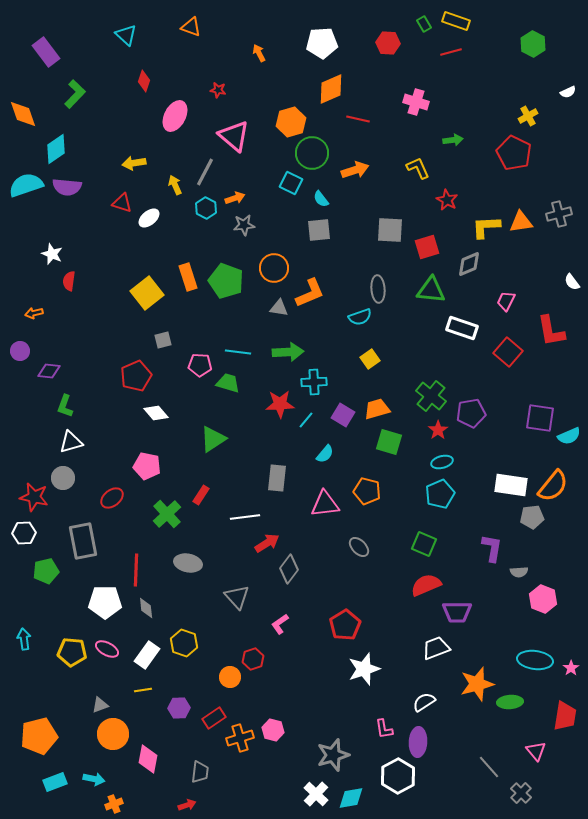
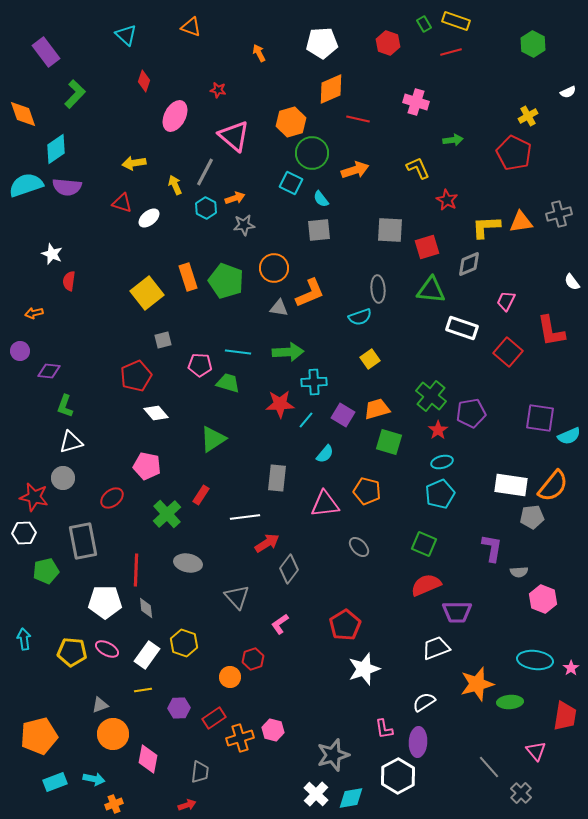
red hexagon at (388, 43): rotated 15 degrees clockwise
